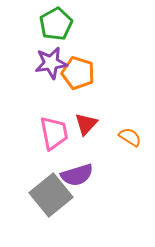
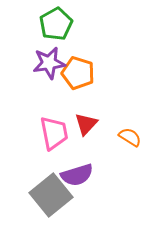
purple star: moved 2 px left
